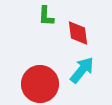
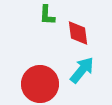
green L-shape: moved 1 px right, 1 px up
